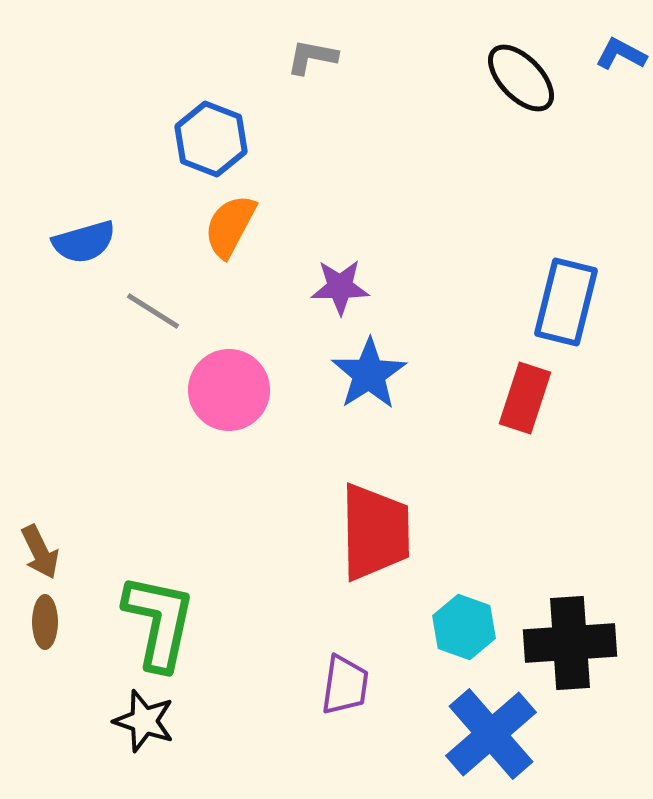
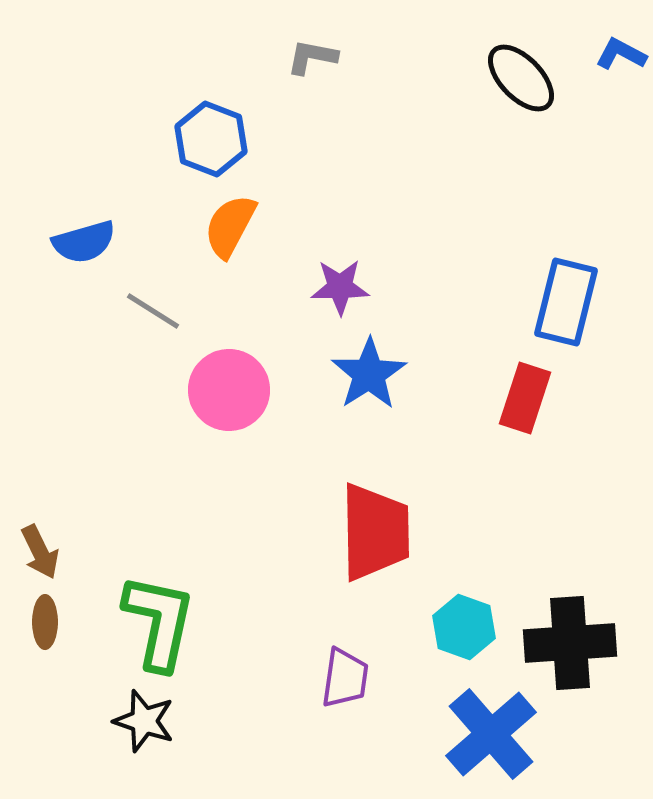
purple trapezoid: moved 7 px up
